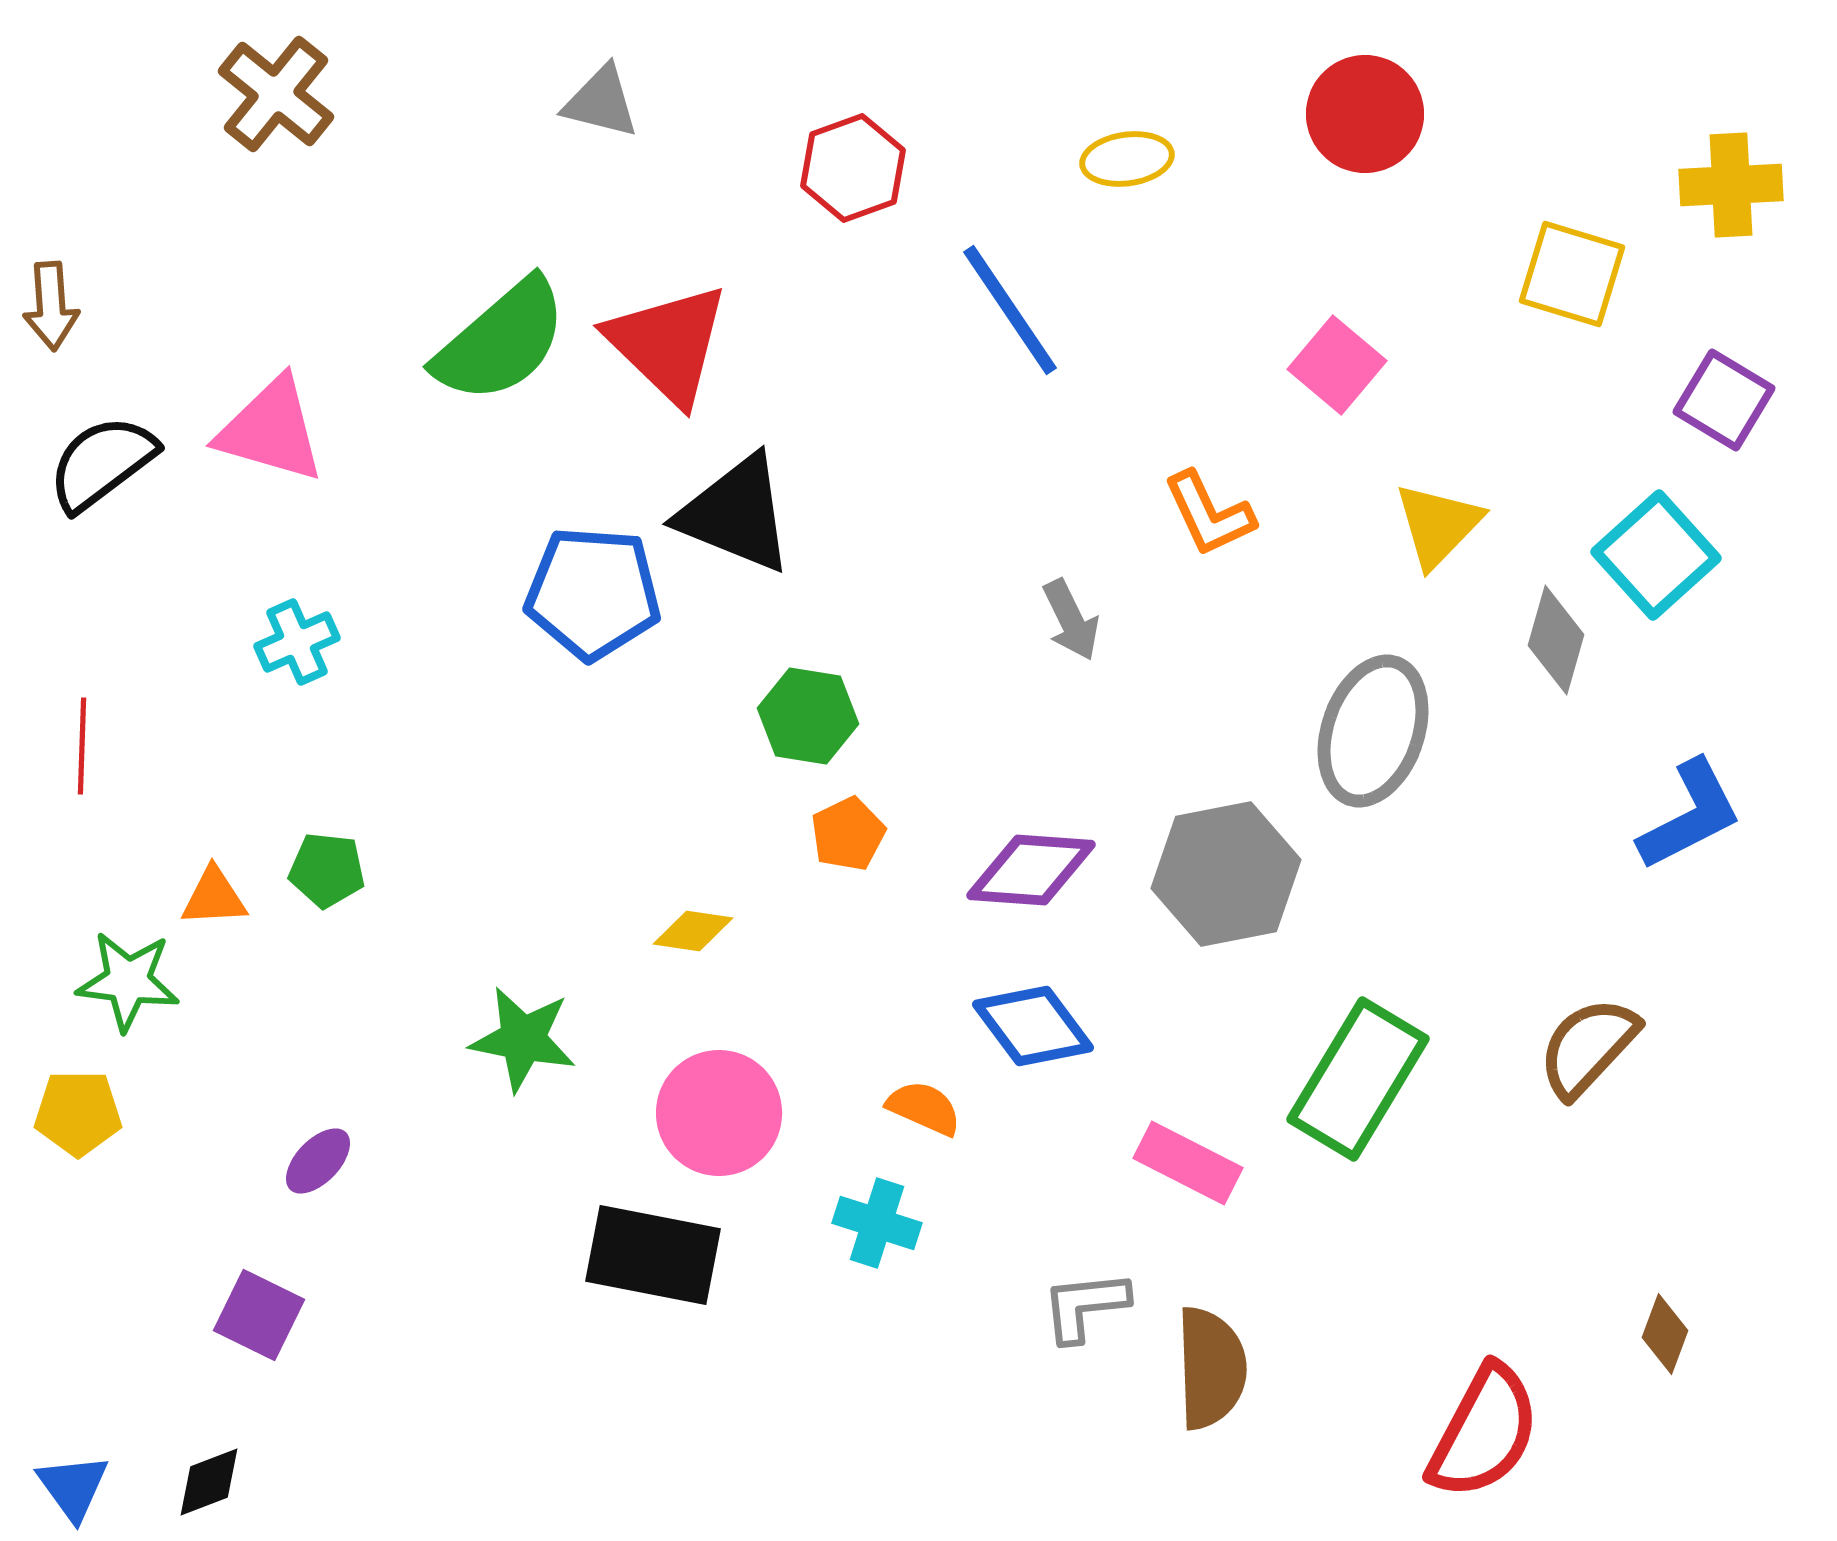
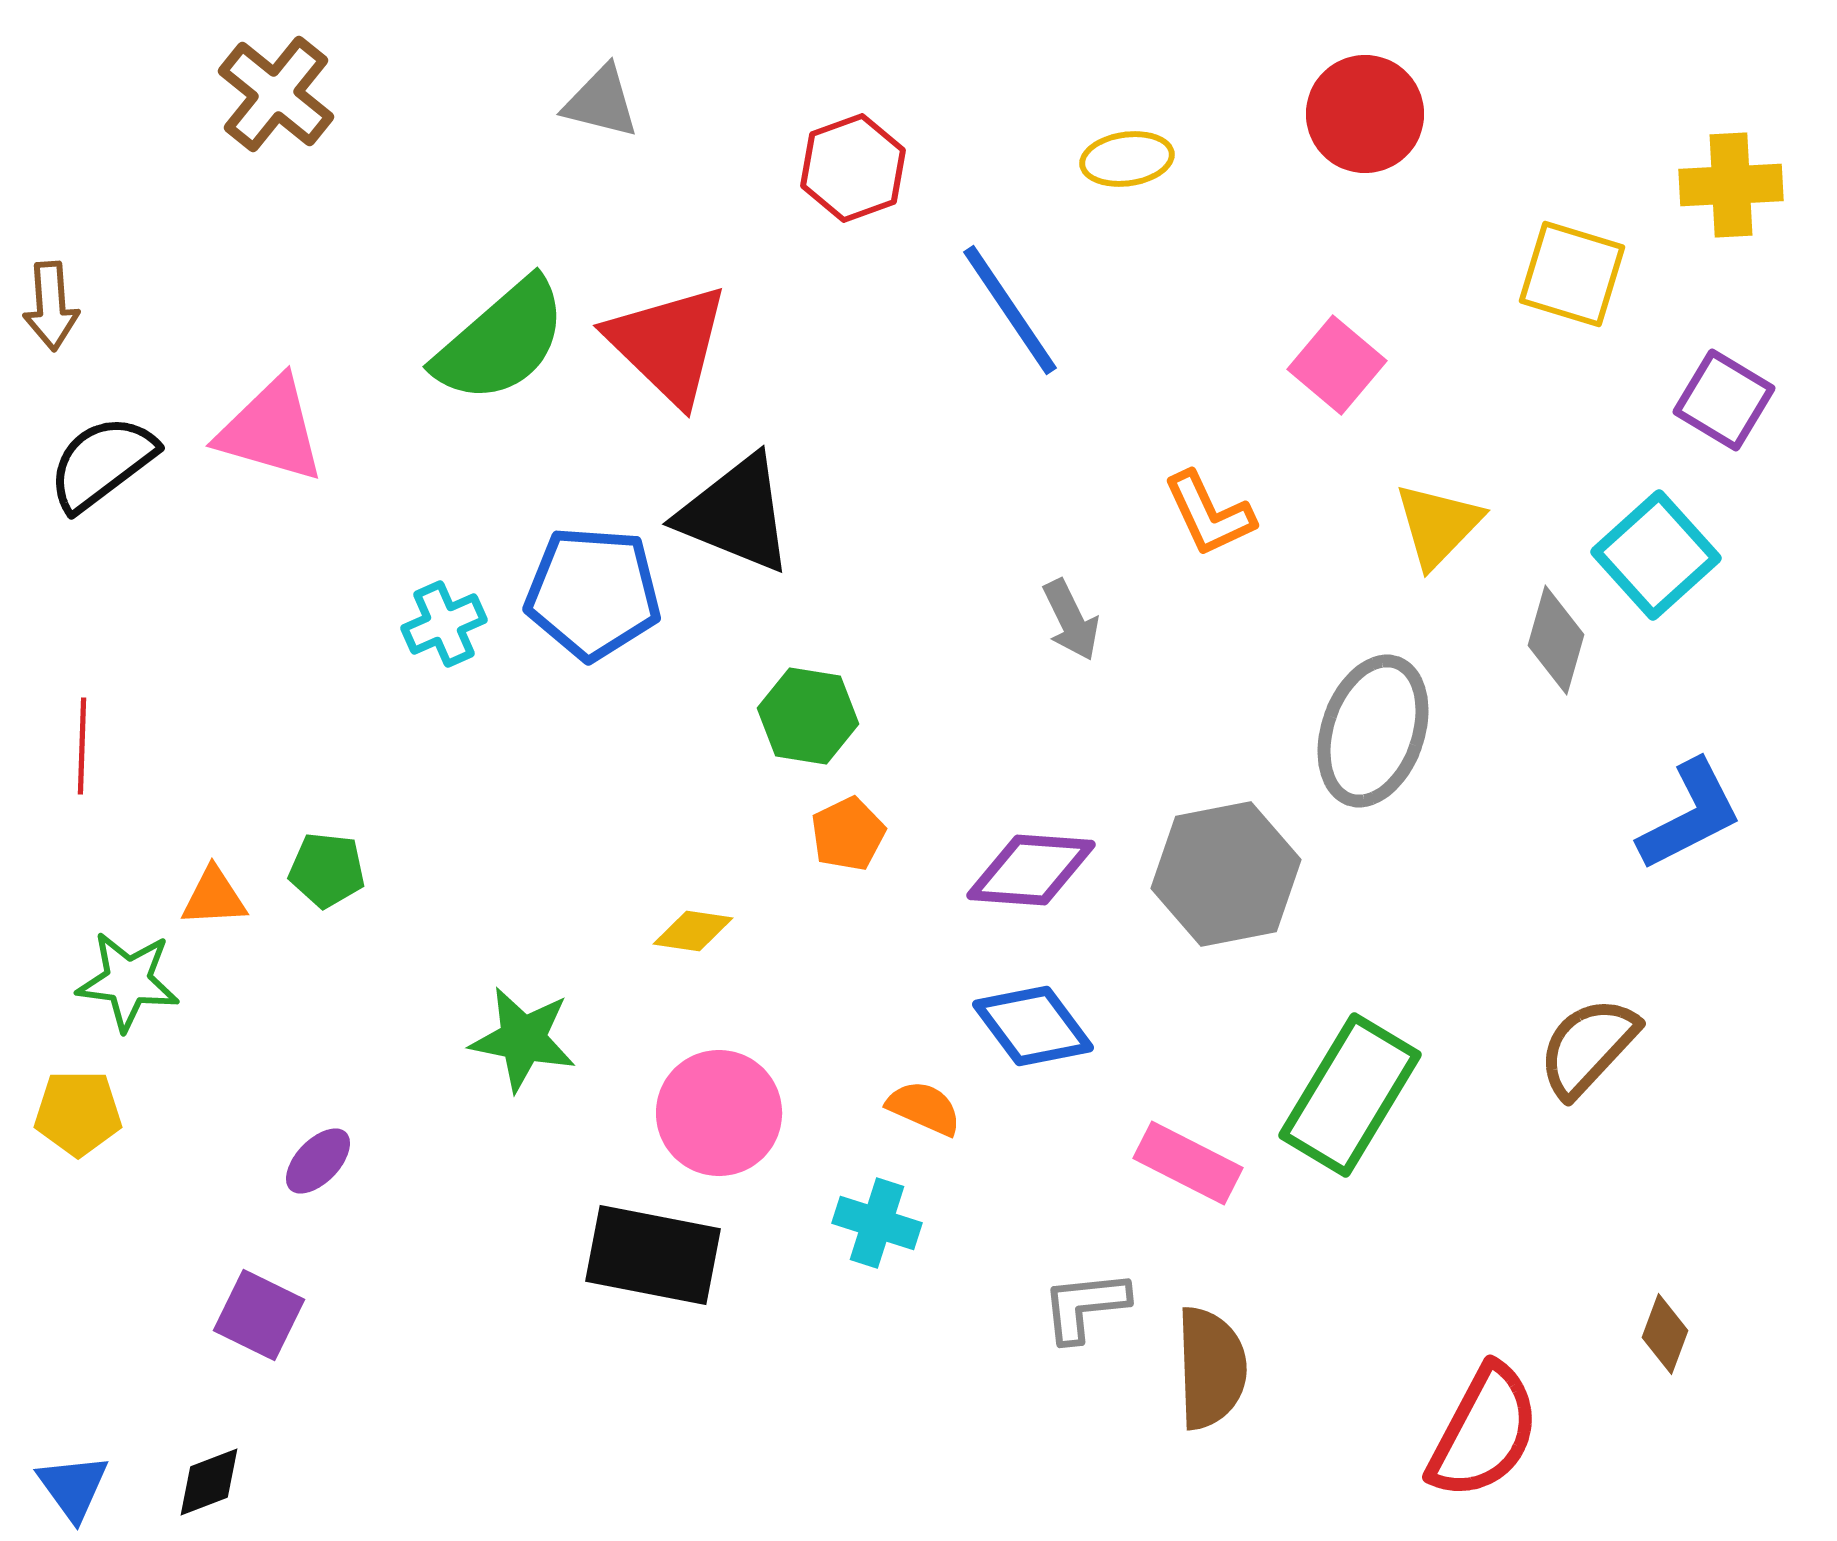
cyan cross at (297, 642): moved 147 px right, 18 px up
green rectangle at (1358, 1079): moved 8 px left, 16 px down
